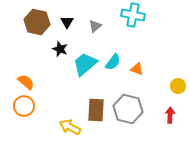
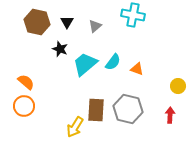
yellow arrow: moved 5 px right; rotated 85 degrees counterclockwise
